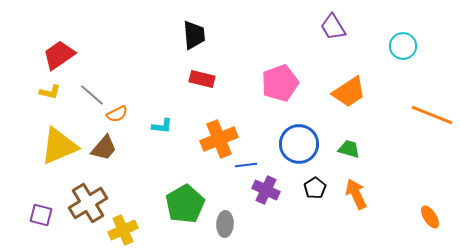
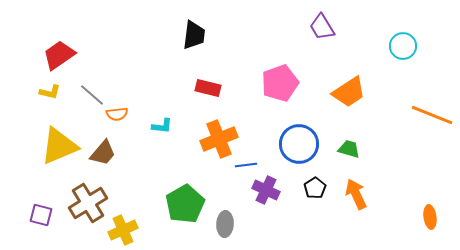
purple trapezoid: moved 11 px left
black trapezoid: rotated 12 degrees clockwise
red rectangle: moved 6 px right, 9 px down
orange semicircle: rotated 20 degrees clockwise
brown trapezoid: moved 1 px left, 5 px down
orange ellipse: rotated 25 degrees clockwise
